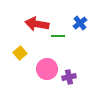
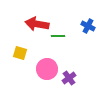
blue cross: moved 8 px right, 3 px down; rotated 24 degrees counterclockwise
yellow square: rotated 32 degrees counterclockwise
purple cross: moved 1 px down; rotated 24 degrees counterclockwise
